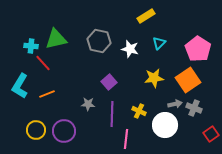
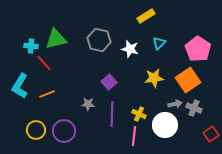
gray hexagon: moved 1 px up
red line: moved 1 px right
yellow cross: moved 3 px down
pink line: moved 8 px right, 3 px up
